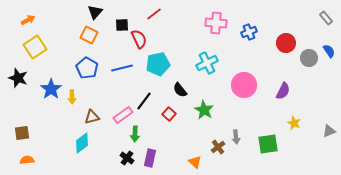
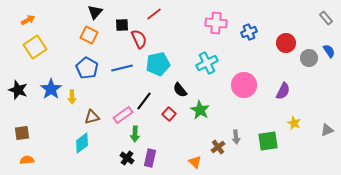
black star: moved 12 px down
green star: moved 4 px left
gray triangle: moved 2 px left, 1 px up
green square: moved 3 px up
